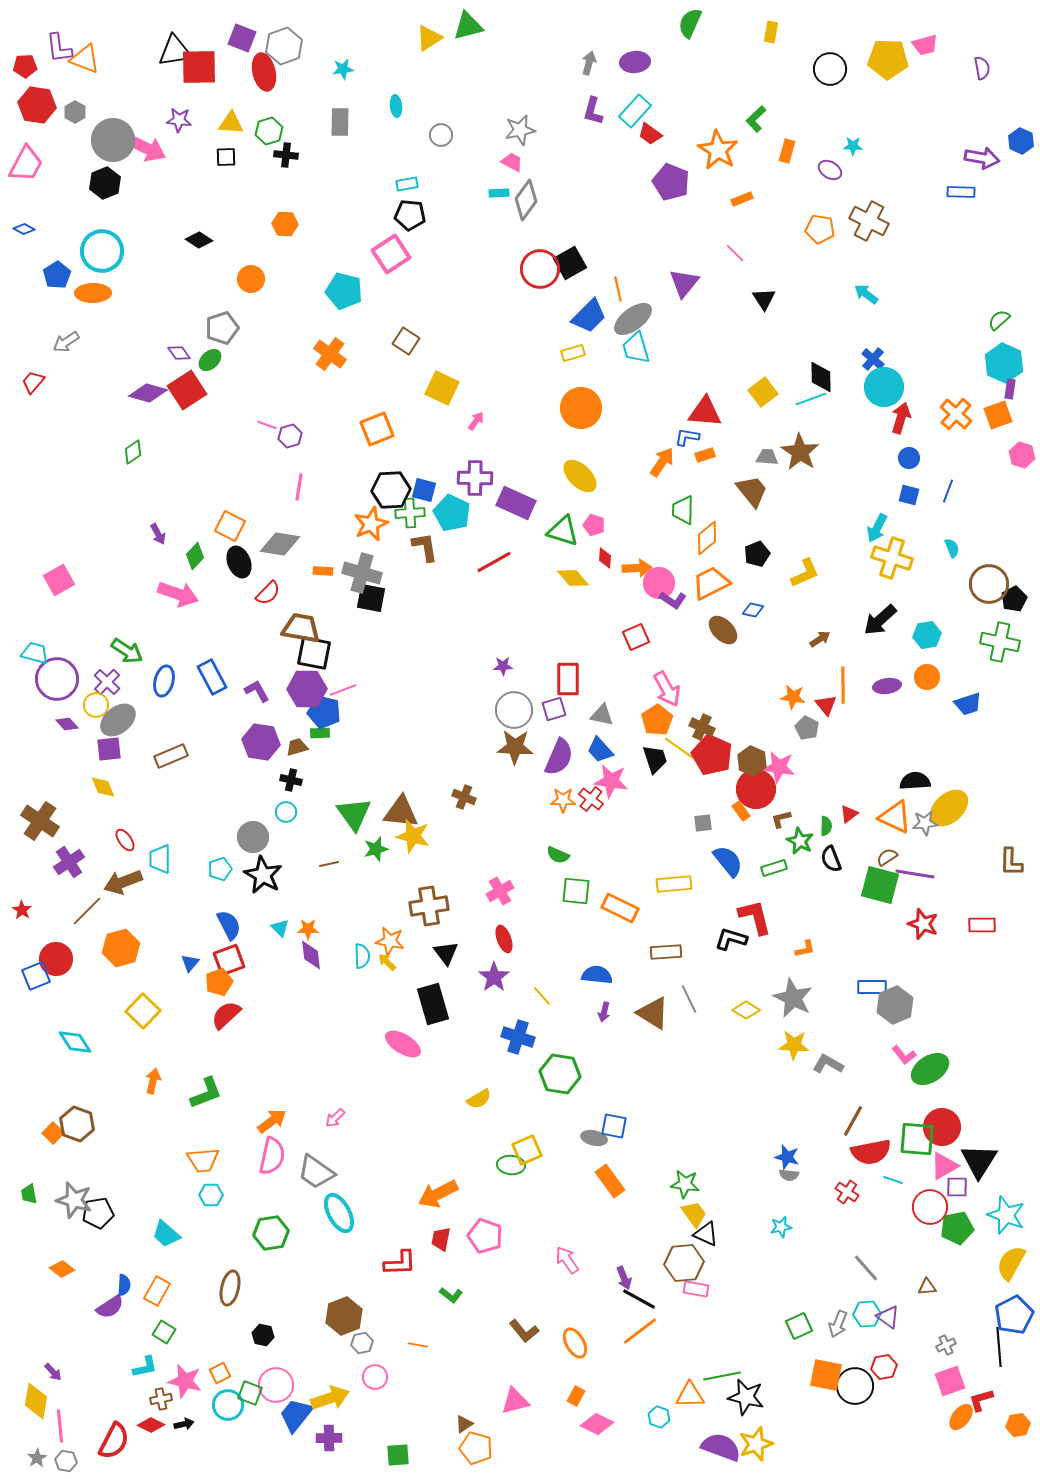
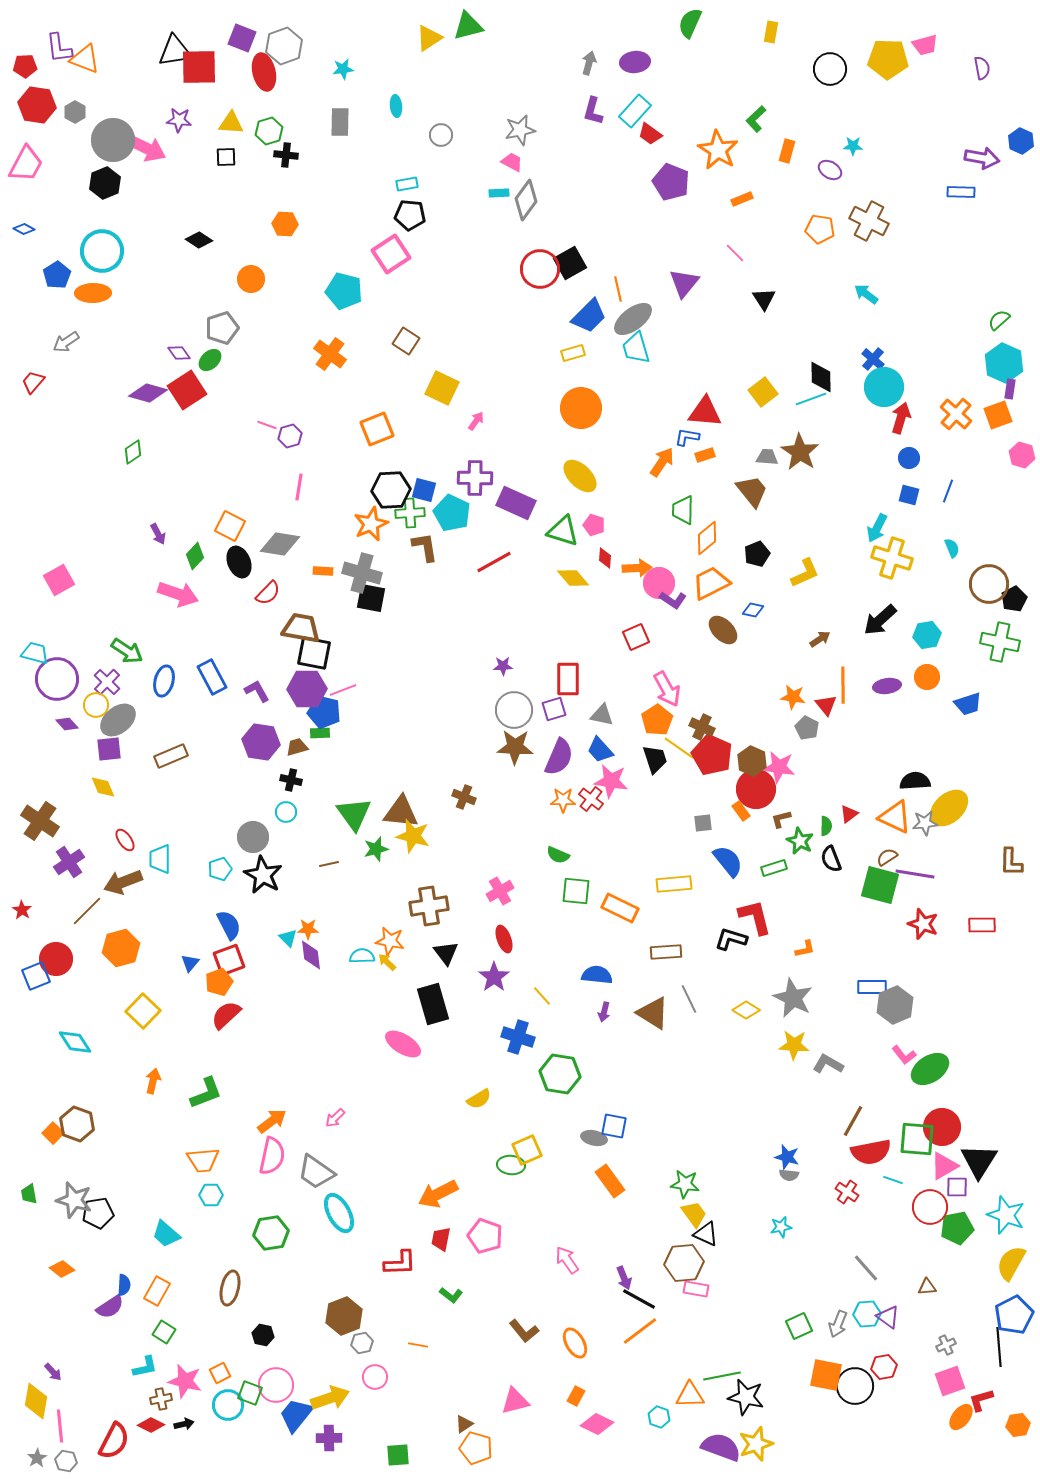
cyan triangle at (280, 928): moved 8 px right, 10 px down
cyan semicircle at (362, 956): rotated 90 degrees counterclockwise
